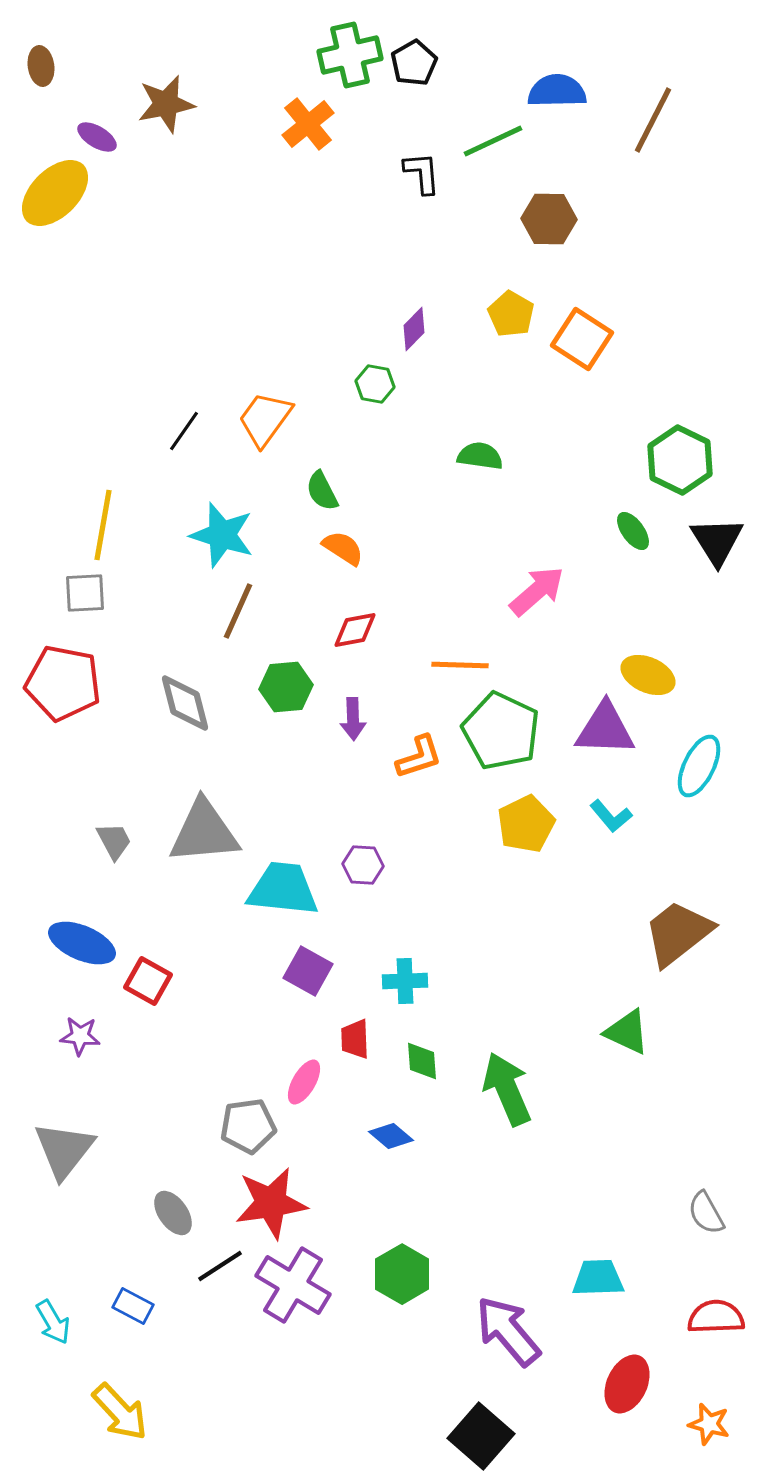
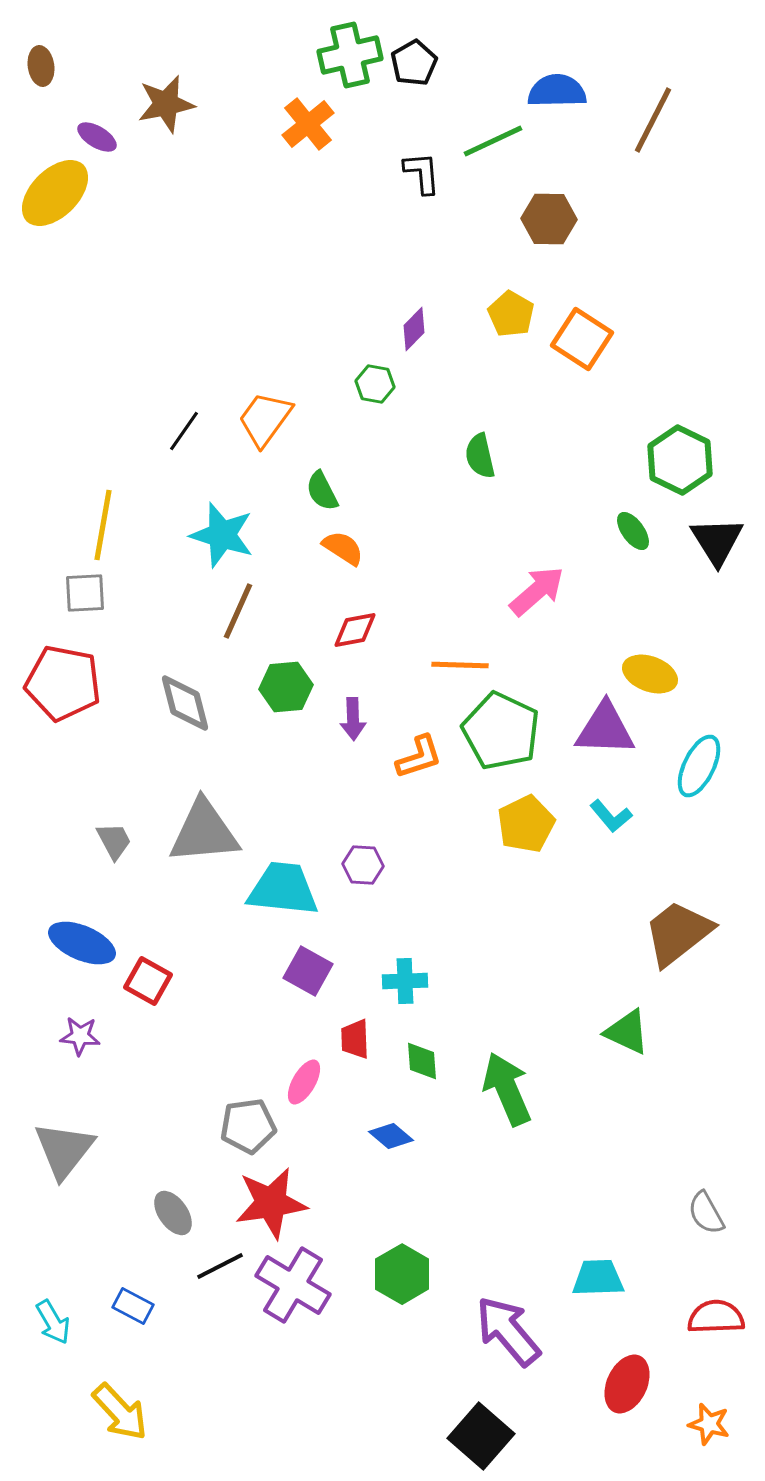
green semicircle at (480, 456): rotated 111 degrees counterclockwise
yellow ellipse at (648, 675): moved 2 px right, 1 px up; rotated 4 degrees counterclockwise
black line at (220, 1266): rotated 6 degrees clockwise
